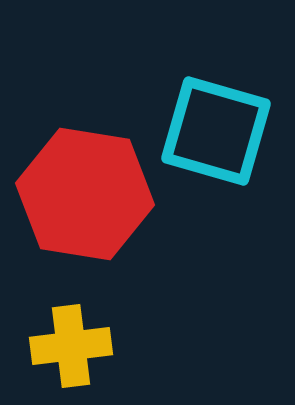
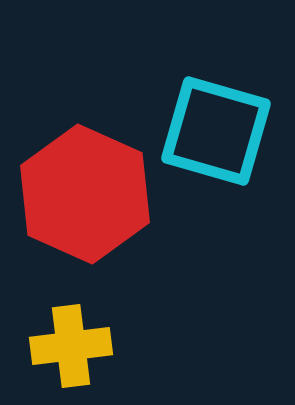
red hexagon: rotated 15 degrees clockwise
